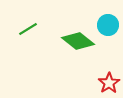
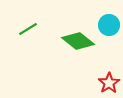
cyan circle: moved 1 px right
